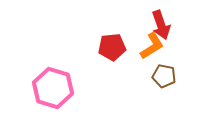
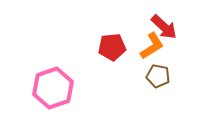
red arrow: moved 3 px right, 2 px down; rotated 28 degrees counterclockwise
brown pentagon: moved 6 px left
pink hexagon: rotated 24 degrees clockwise
